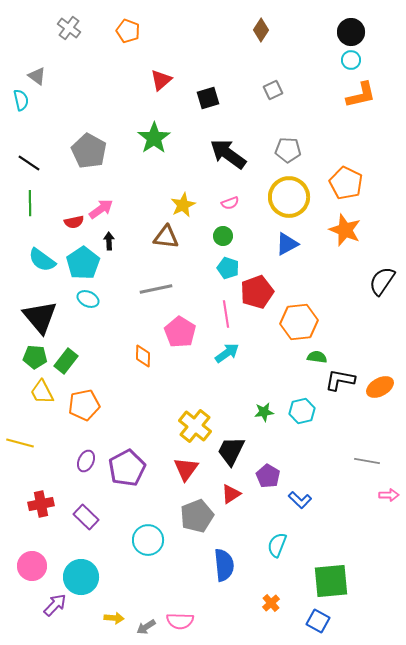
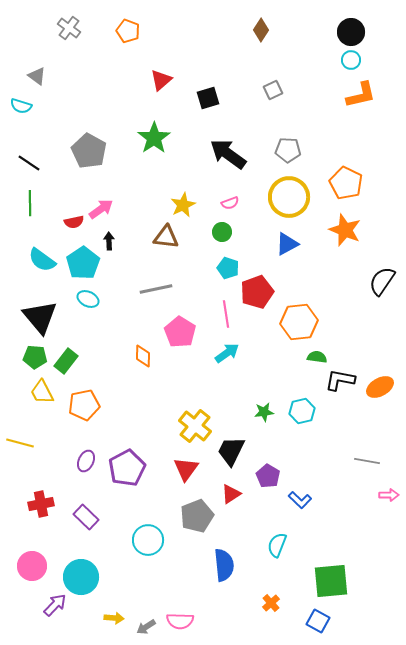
cyan semicircle at (21, 100): moved 6 px down; rotated 120 degrees clockwise
green circle at (223, 236): moved 1 px left, 4 px up
